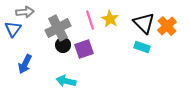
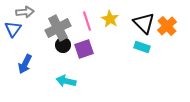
pink line: moved 3 px left, 1 px down
